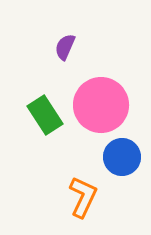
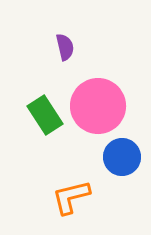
purple semicircle: rotated 144 degrees clockwise
pink circle: moved 3 px left, 1 px down
orange L-shape: moved 12 px left; rotated 129 degrees counterclockwise
